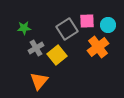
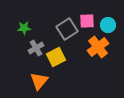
yellow square: moved 1 px left, 2 px down; rotated 12 degrees clockwise
